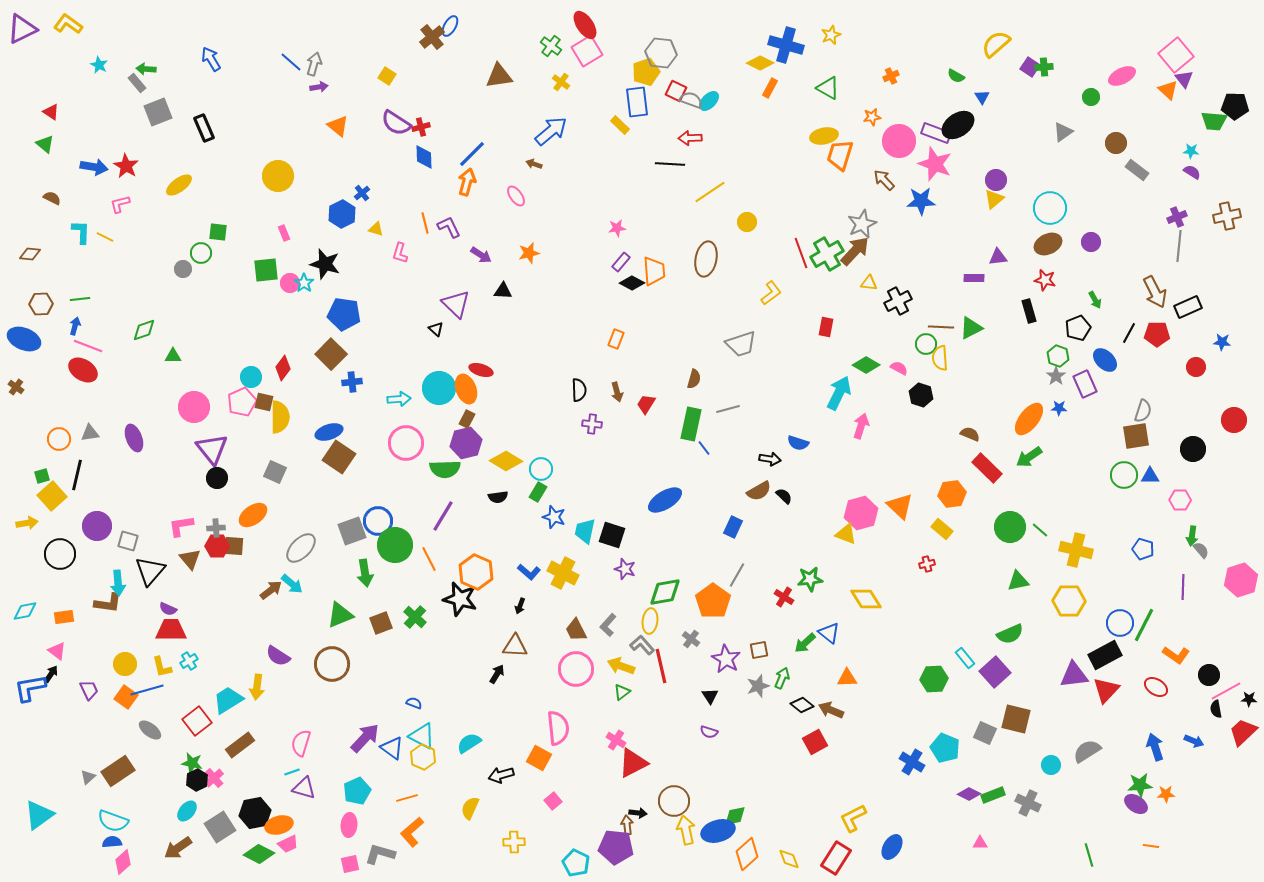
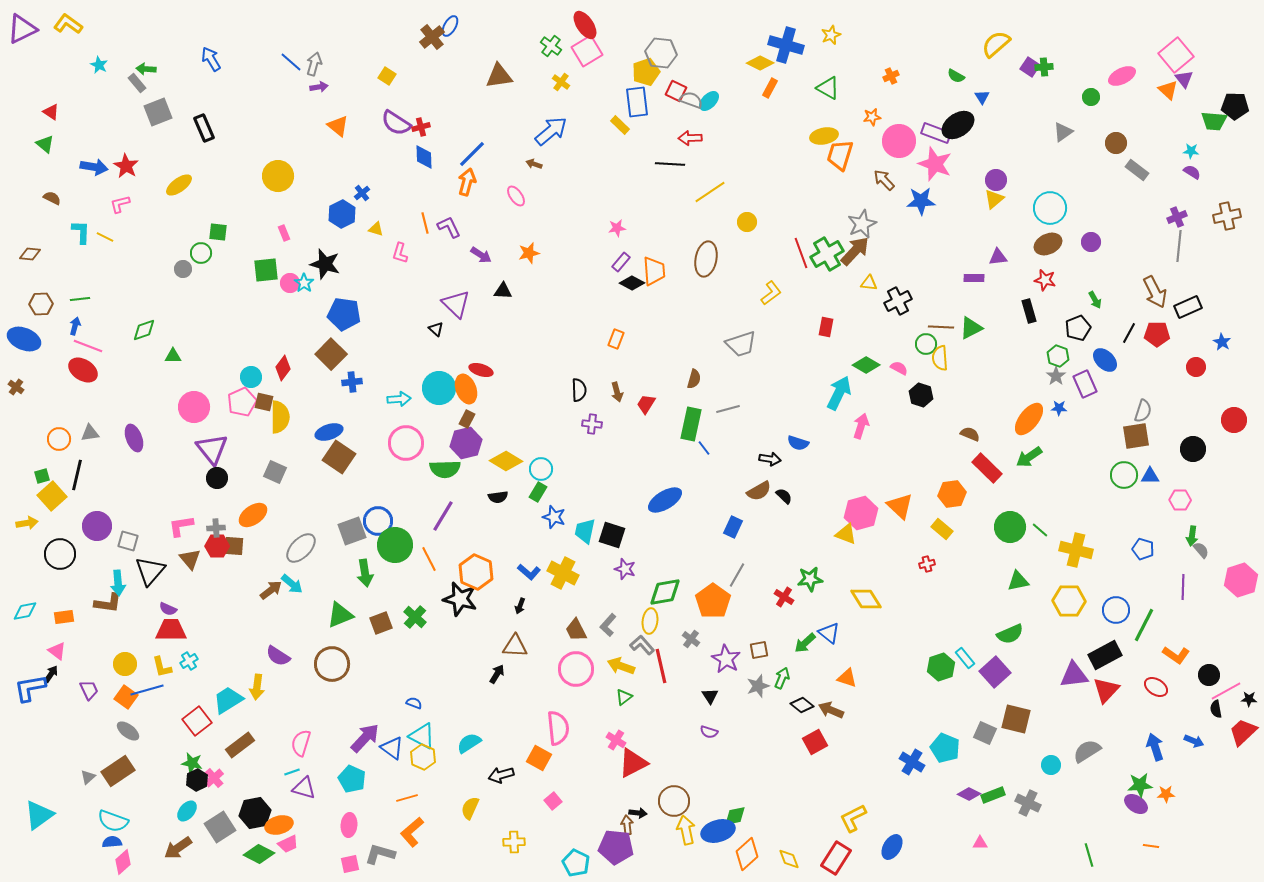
blue star at (1222, 342): rotated 24 degrees clockwise
blue circle at (1120, 623): moved 4 px left, 13 px up
orange triangle at (847, 678): rotated 20 degrees clockwise
green hexagon at (934, 679): moved 7 px right, 12 px up; rotated 16 degrees counterclockwise
green triangle at (622, 692): moved 2 px right, 5 px down
gray ellipse at (150, 730): moved 22 px left, 1 px down
cyan pentagon at (357, 791): moved 5 px left, 12 px up; rotated 24 degrees counterclockwise
